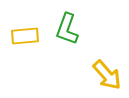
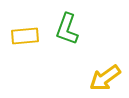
yellow arrow: moved 2 px left, 3 px down; rotated 96 degrees clockwise
